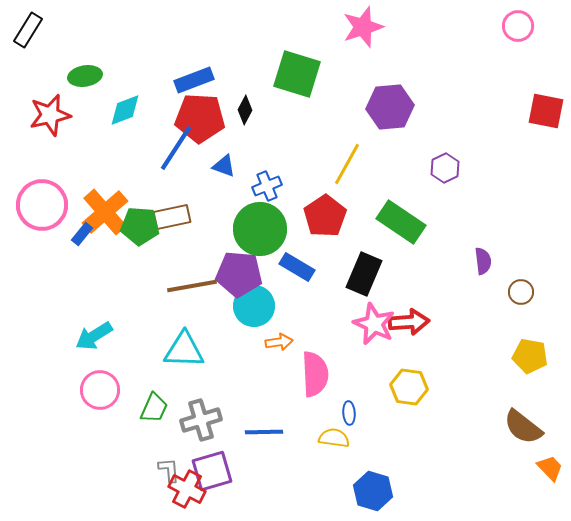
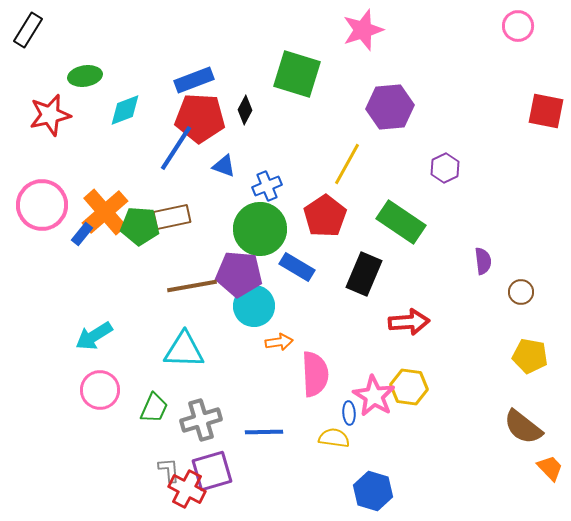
pink star at (363, 27): moved 3 px down
pink star at (374, 324): moved 72 px down; rotated 6 degrees clockwise
